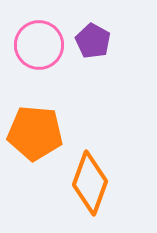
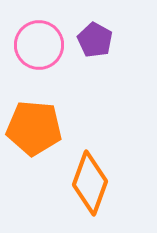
purple pentagon: moved 2 px right, 1 px up
orange pentagon: moved 1 px left, 5 px up
